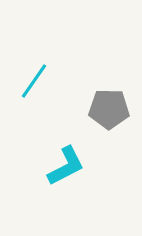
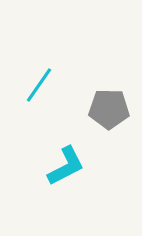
cyan line: moved 5 px right, 4 px down
